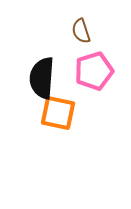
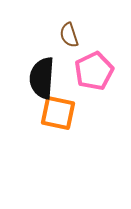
brown semicircle: moved 12 px left, 4 px down
pink pentagon: rotated 9 degrees counterclockwise
